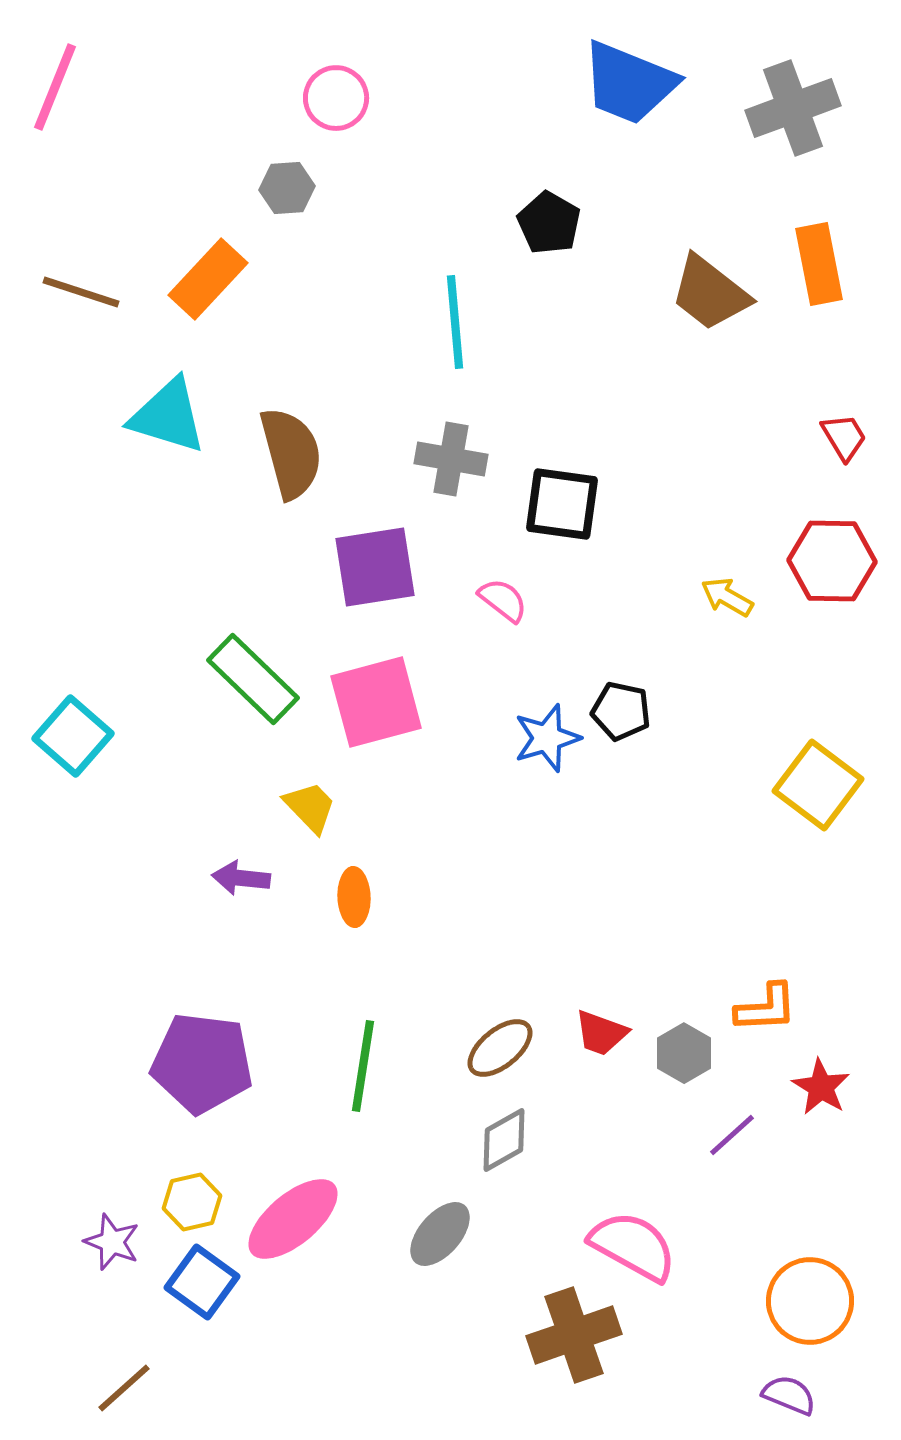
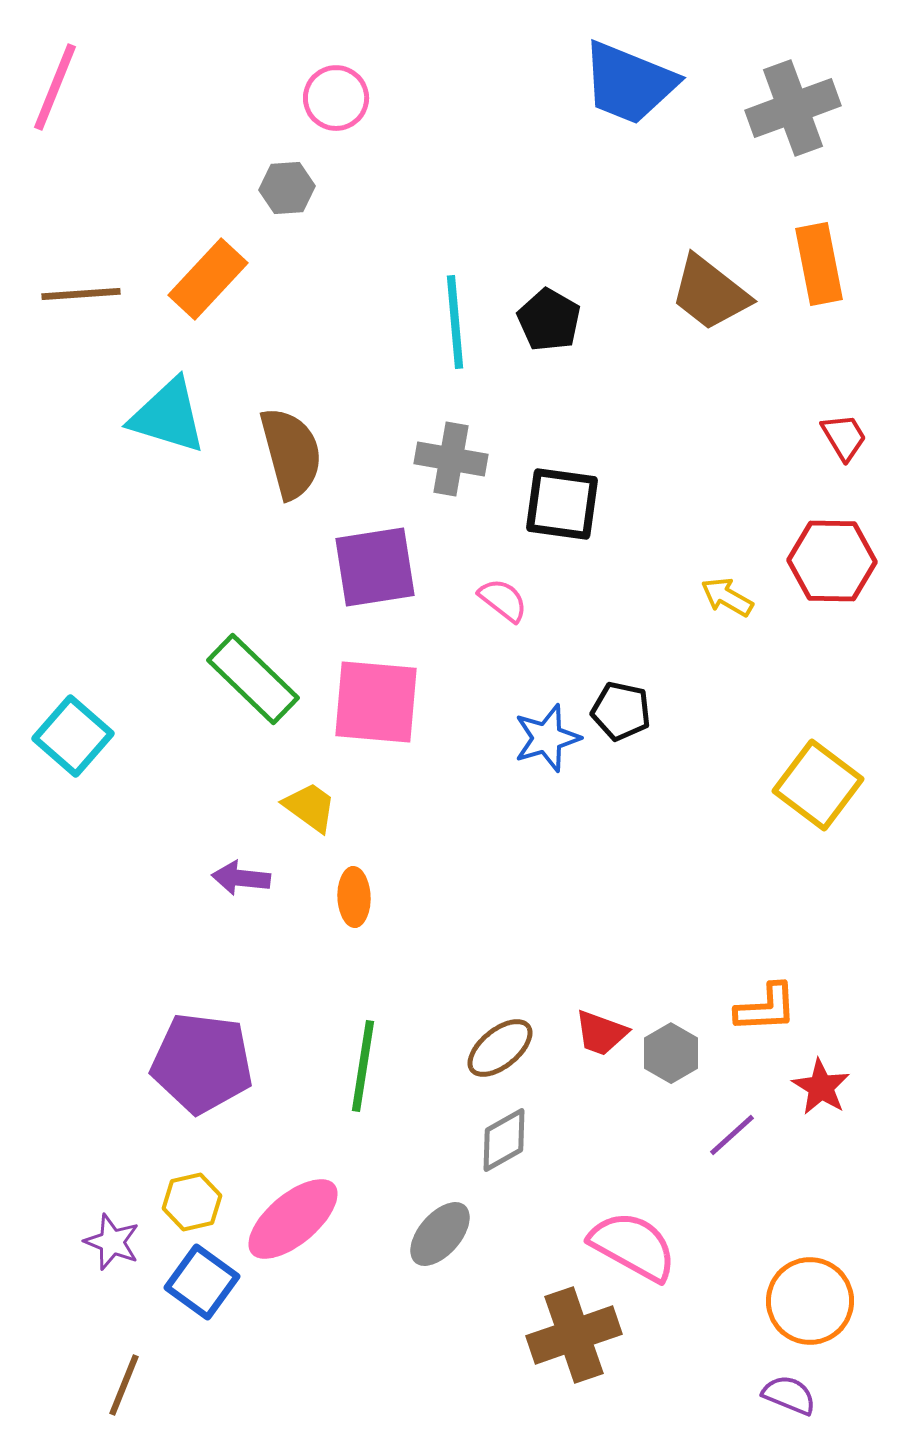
black pentagon at (549, 223): moved 97 px down
brown line at (81, 292): moved 2 px down; rotated 22 degrees counterclockwise
pink square at (376, 702): rotated 20 degrees clockwise
yellow trapezoid at (310, 807): rotated 10 degrees counterclockwise
gray hexagon at (684, 1053): moved 13 px left
brown line at (124, 1388): moved 3 px up; rotated 26 degrees counterclockwise
